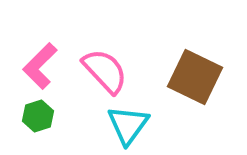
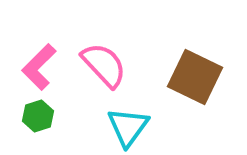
pink L-shape: moved 1 px left, 1 px down
pink semicircle: moved 1 px left, 6 px up
cyan triangle: moved 2 px down
